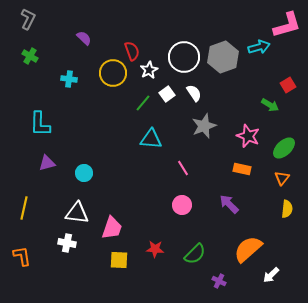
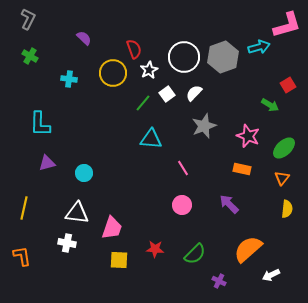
red semicircle: moved 2 px right, 2 px up
white semicircle: rotated 102 degrees counterclockwise
white arrow: rotated 18 degrees clockwise
